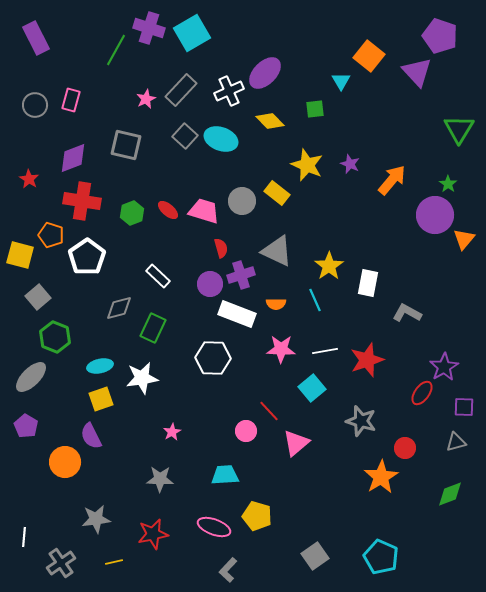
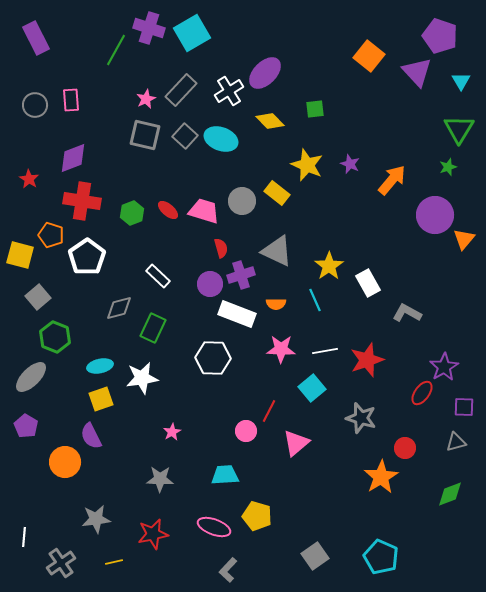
cyan triangle at (341, 81): moved 120 px right
white cross at (229, 91): rotated 8 degrees counterclockwise
pink rectangle at (71, 100): rotated 20 degrees counterclockwise
gray square at (126, 145): moved 19 px right, 10 px up
green star at (448, 184): moved 17 px up; rotated 18 degrees clockwise
white rectangle at (368, 283): rotated 40 degrees counterclockwise
red line at (269, 411): rotated 70 degrees clockwise
gray star at (361, 421): moved 3 px up
